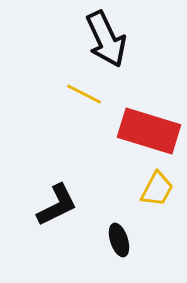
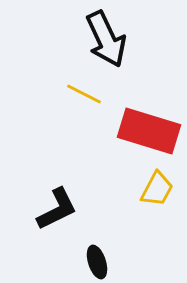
black L-shape: moved 4 px down
black ellipse: moved 22 px left, 22 px down
